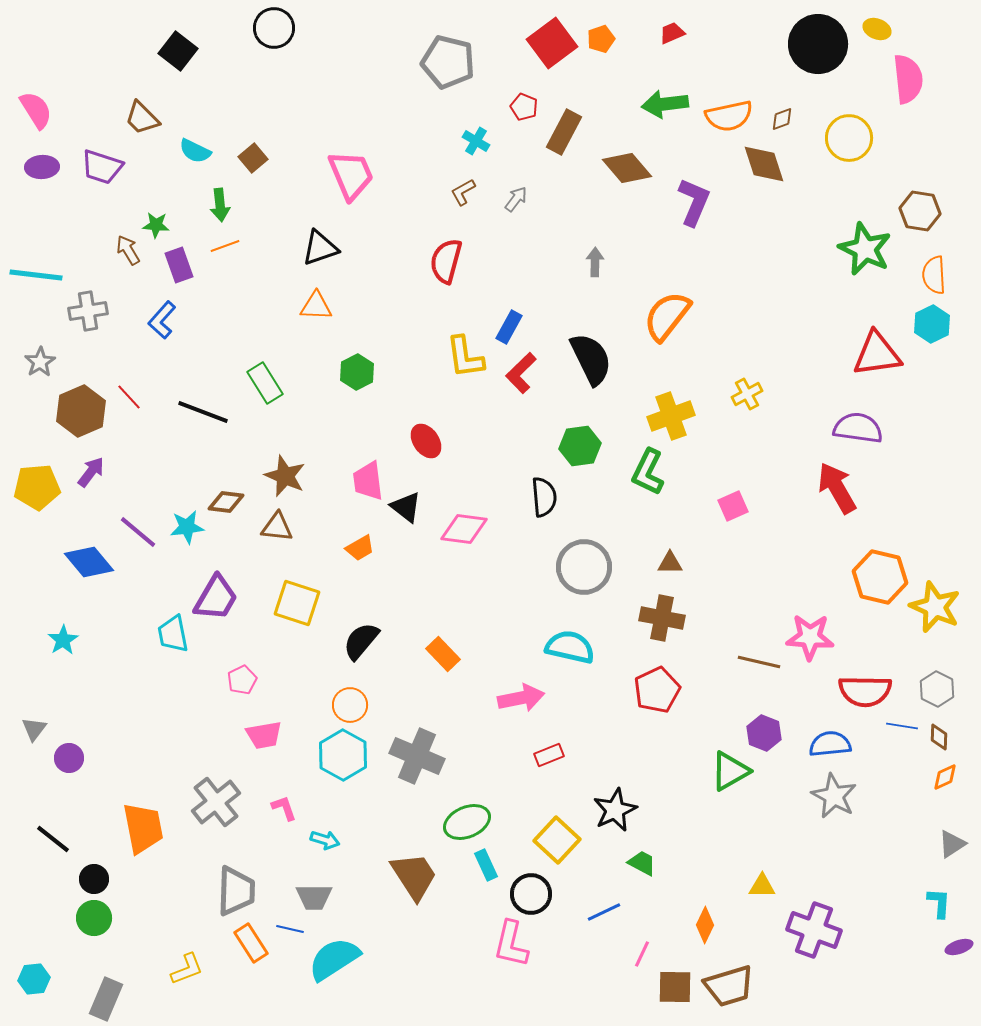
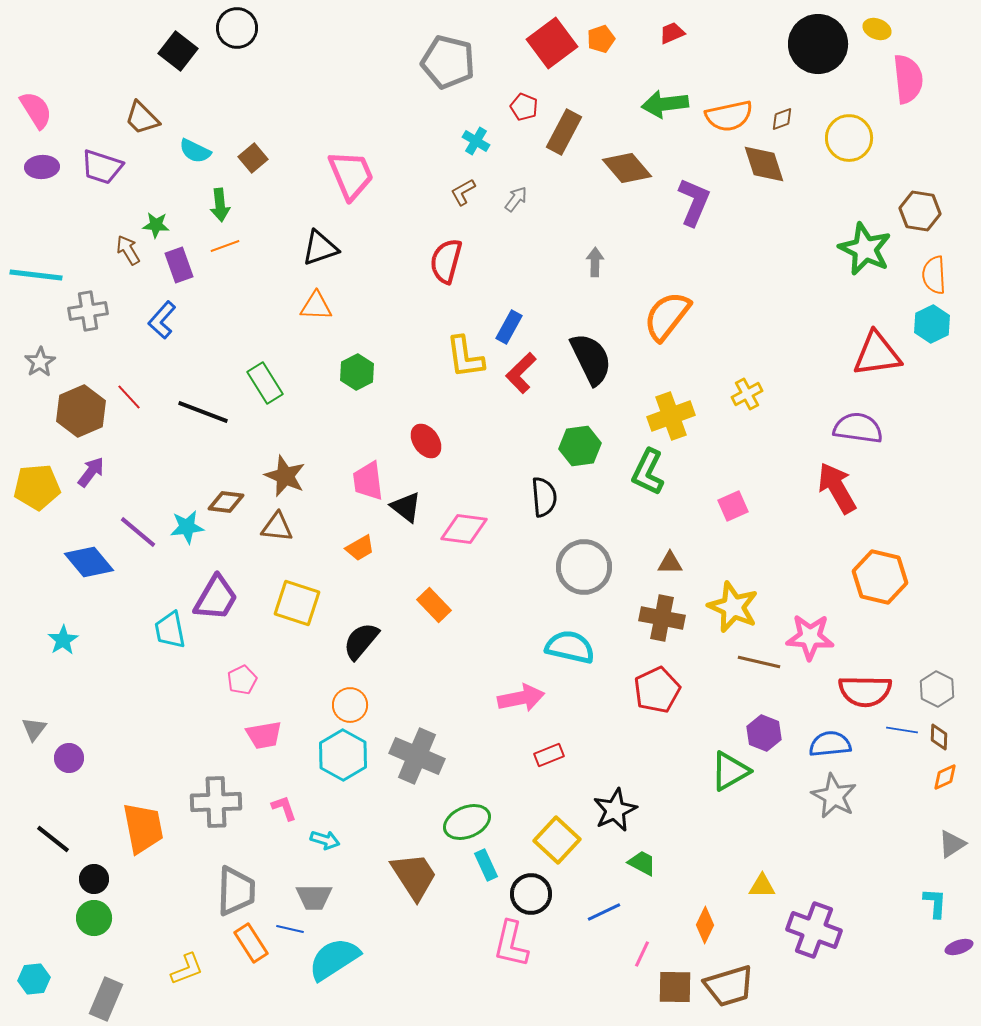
black circle at (274, 28): moved 37 px left
yellow star at (935, 607): moved 202 px left
cyan trapezoid at (173, 634): moved 3 px left, 4 px up
orange rectangle at (443, 654): moved 9 px left, 49 px up
blue line at (902, 726): moved 4 px down
gray cross at (216, 802): rotated 36 degrees clockwise
cyan L-shape at (939, 903): moved 4 px left
